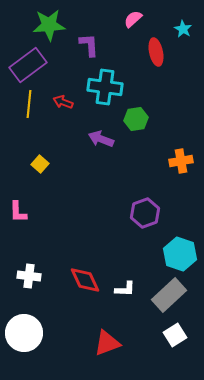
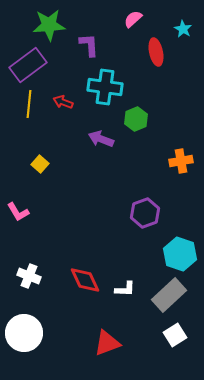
green hexagon: rotated 15 degrees counterclockwise
pink L-shape: rotated 30 degrees counterclockwise
white cross: rotated 15 degrees clockwise
